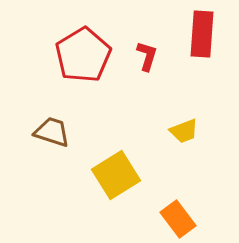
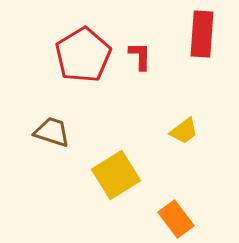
red L-shape: moved 7 px left; rotated 16 degrees counterclockwise
yellow trapezoid: rotated 16 degrees counterclockwise
orange rectangle: moved 2 px left
